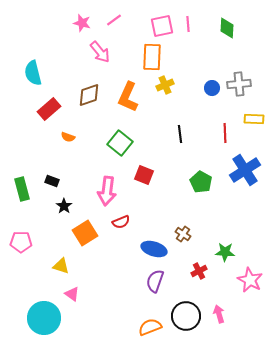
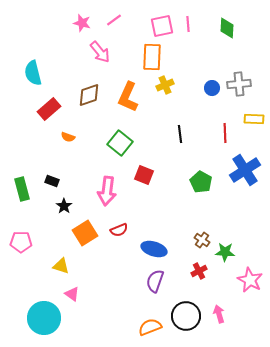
red semicircle at (121, 222): moved 2 px left, 8 px down
brown cross at (183, 234): moved 19 px right, 6 px down
